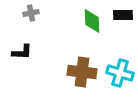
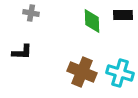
gray cross: rotated 21 degrees clockwise
brown cross: rotated 16 degrees clockwise
